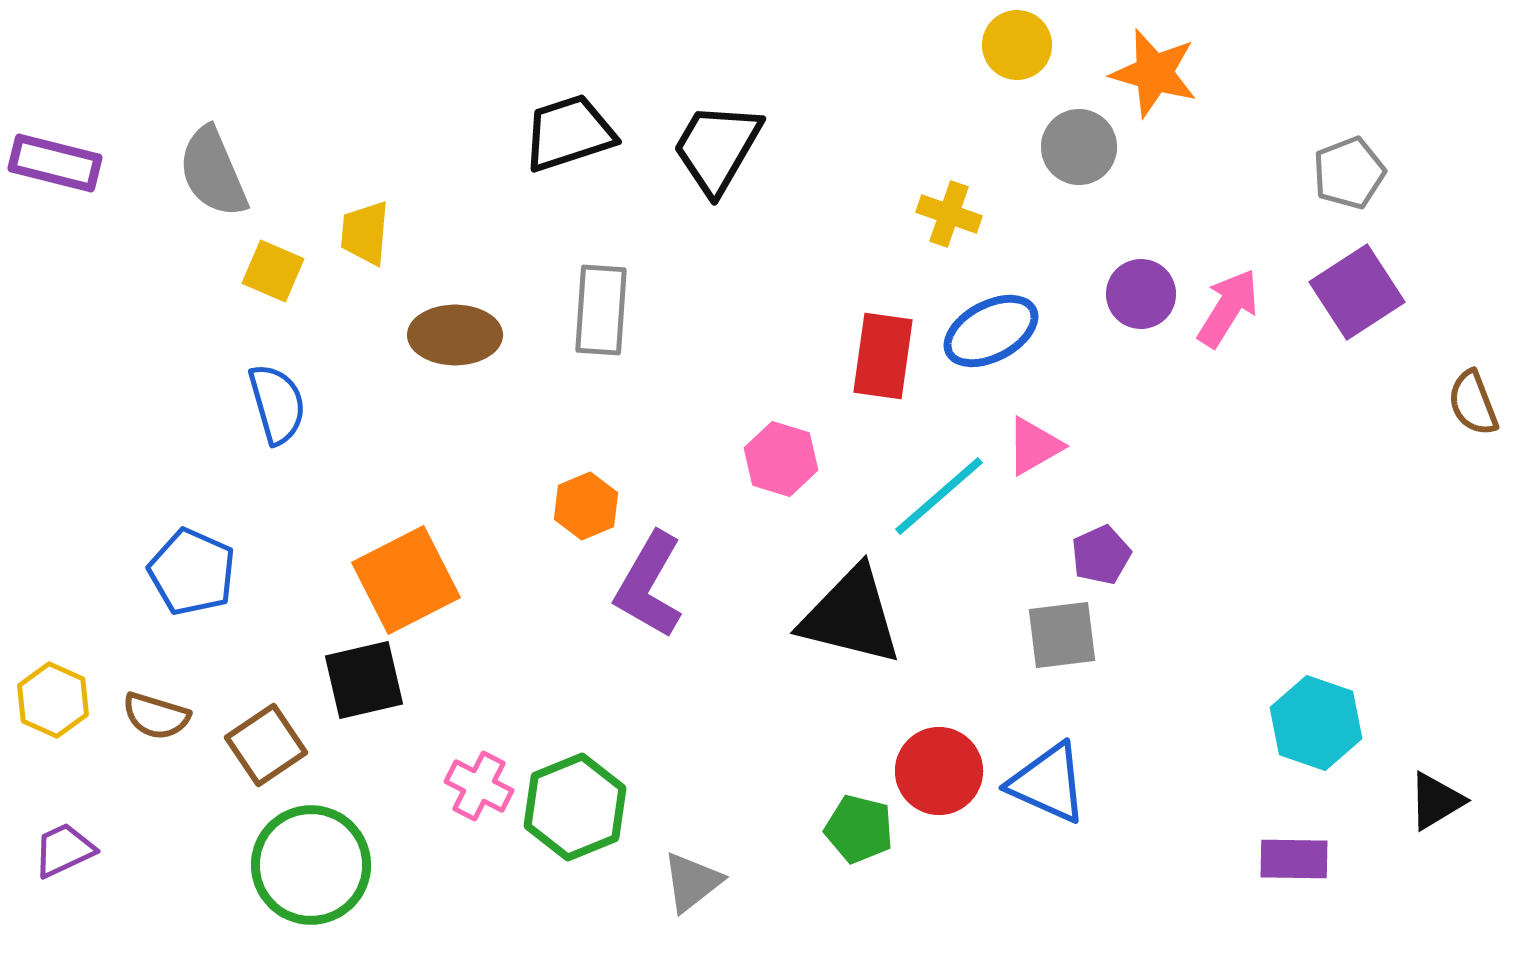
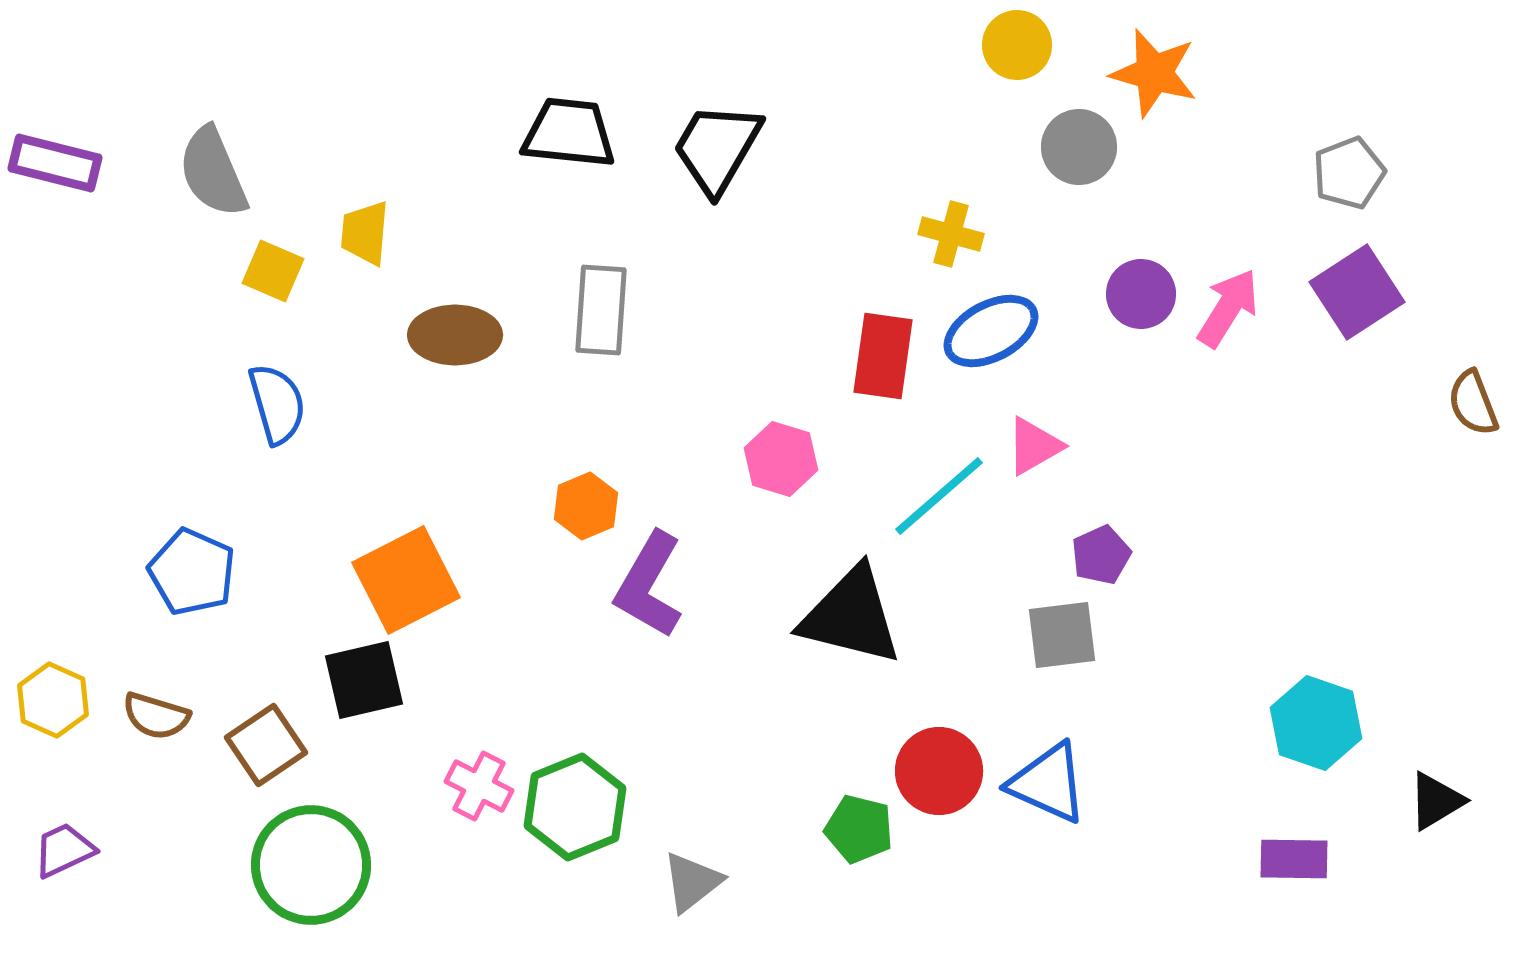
black trapezoid at (569, 133): rotated 24 degrees clockwise
yellow cross at (949, 214): moved 2 px right, 20 px down; rotated 4 degrees counterclockwise
